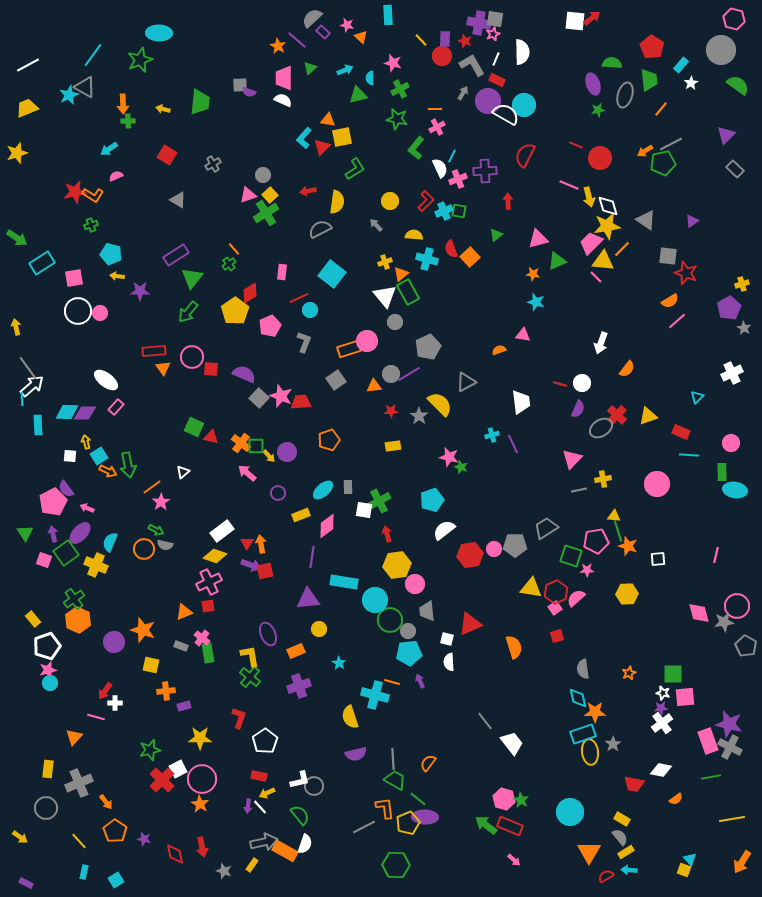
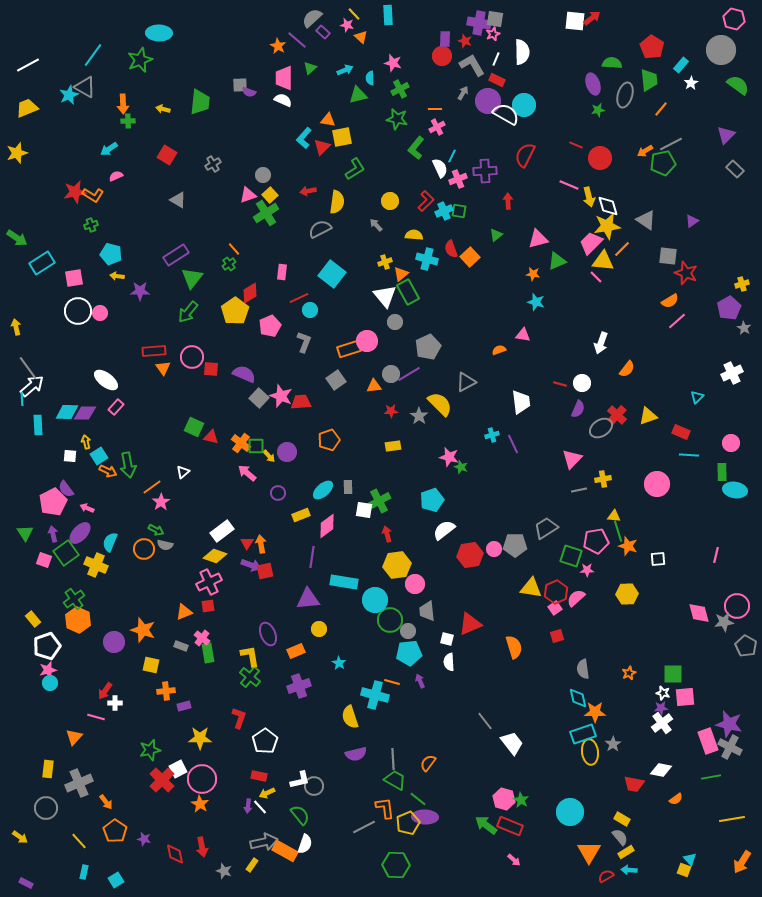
yellow line at (421, 40): moved 67 px left, 26 px up
